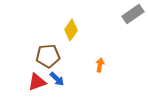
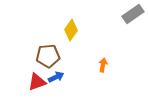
orange arrow: moved 3 px right
blue arrow: moved 1 px left, 2 px up; rotated 70 degrees counterclockwise
